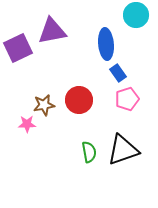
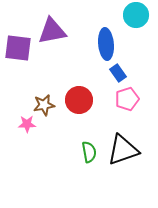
purple square: rotated 32 degrees clockwise
